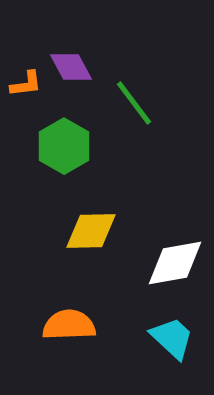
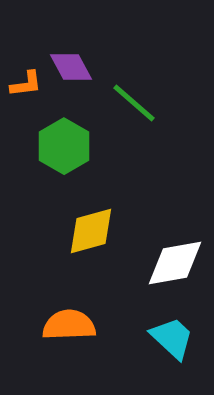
green line: rotated 12 degrees counterclockwise
yellow diamond: rotated 14 degrees counterclockwise
